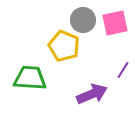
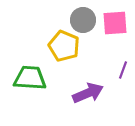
pink square: rotated 8 degrees clockwise
purple line: rotated 12 degrees counterclockwise
purple arrow: moved 4 px left, 1 px up
